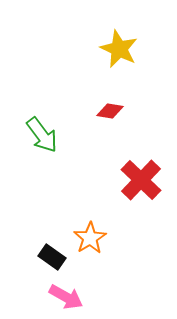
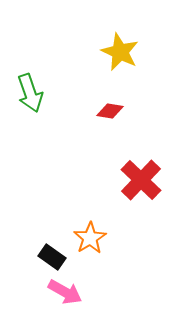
yellow star: moved 1 px right, 3 px down
green arrow: moved 12 px left, 42 px up; rotated 18 degrees clockwise
pink arrow: moved 1 px left, 5 px up
